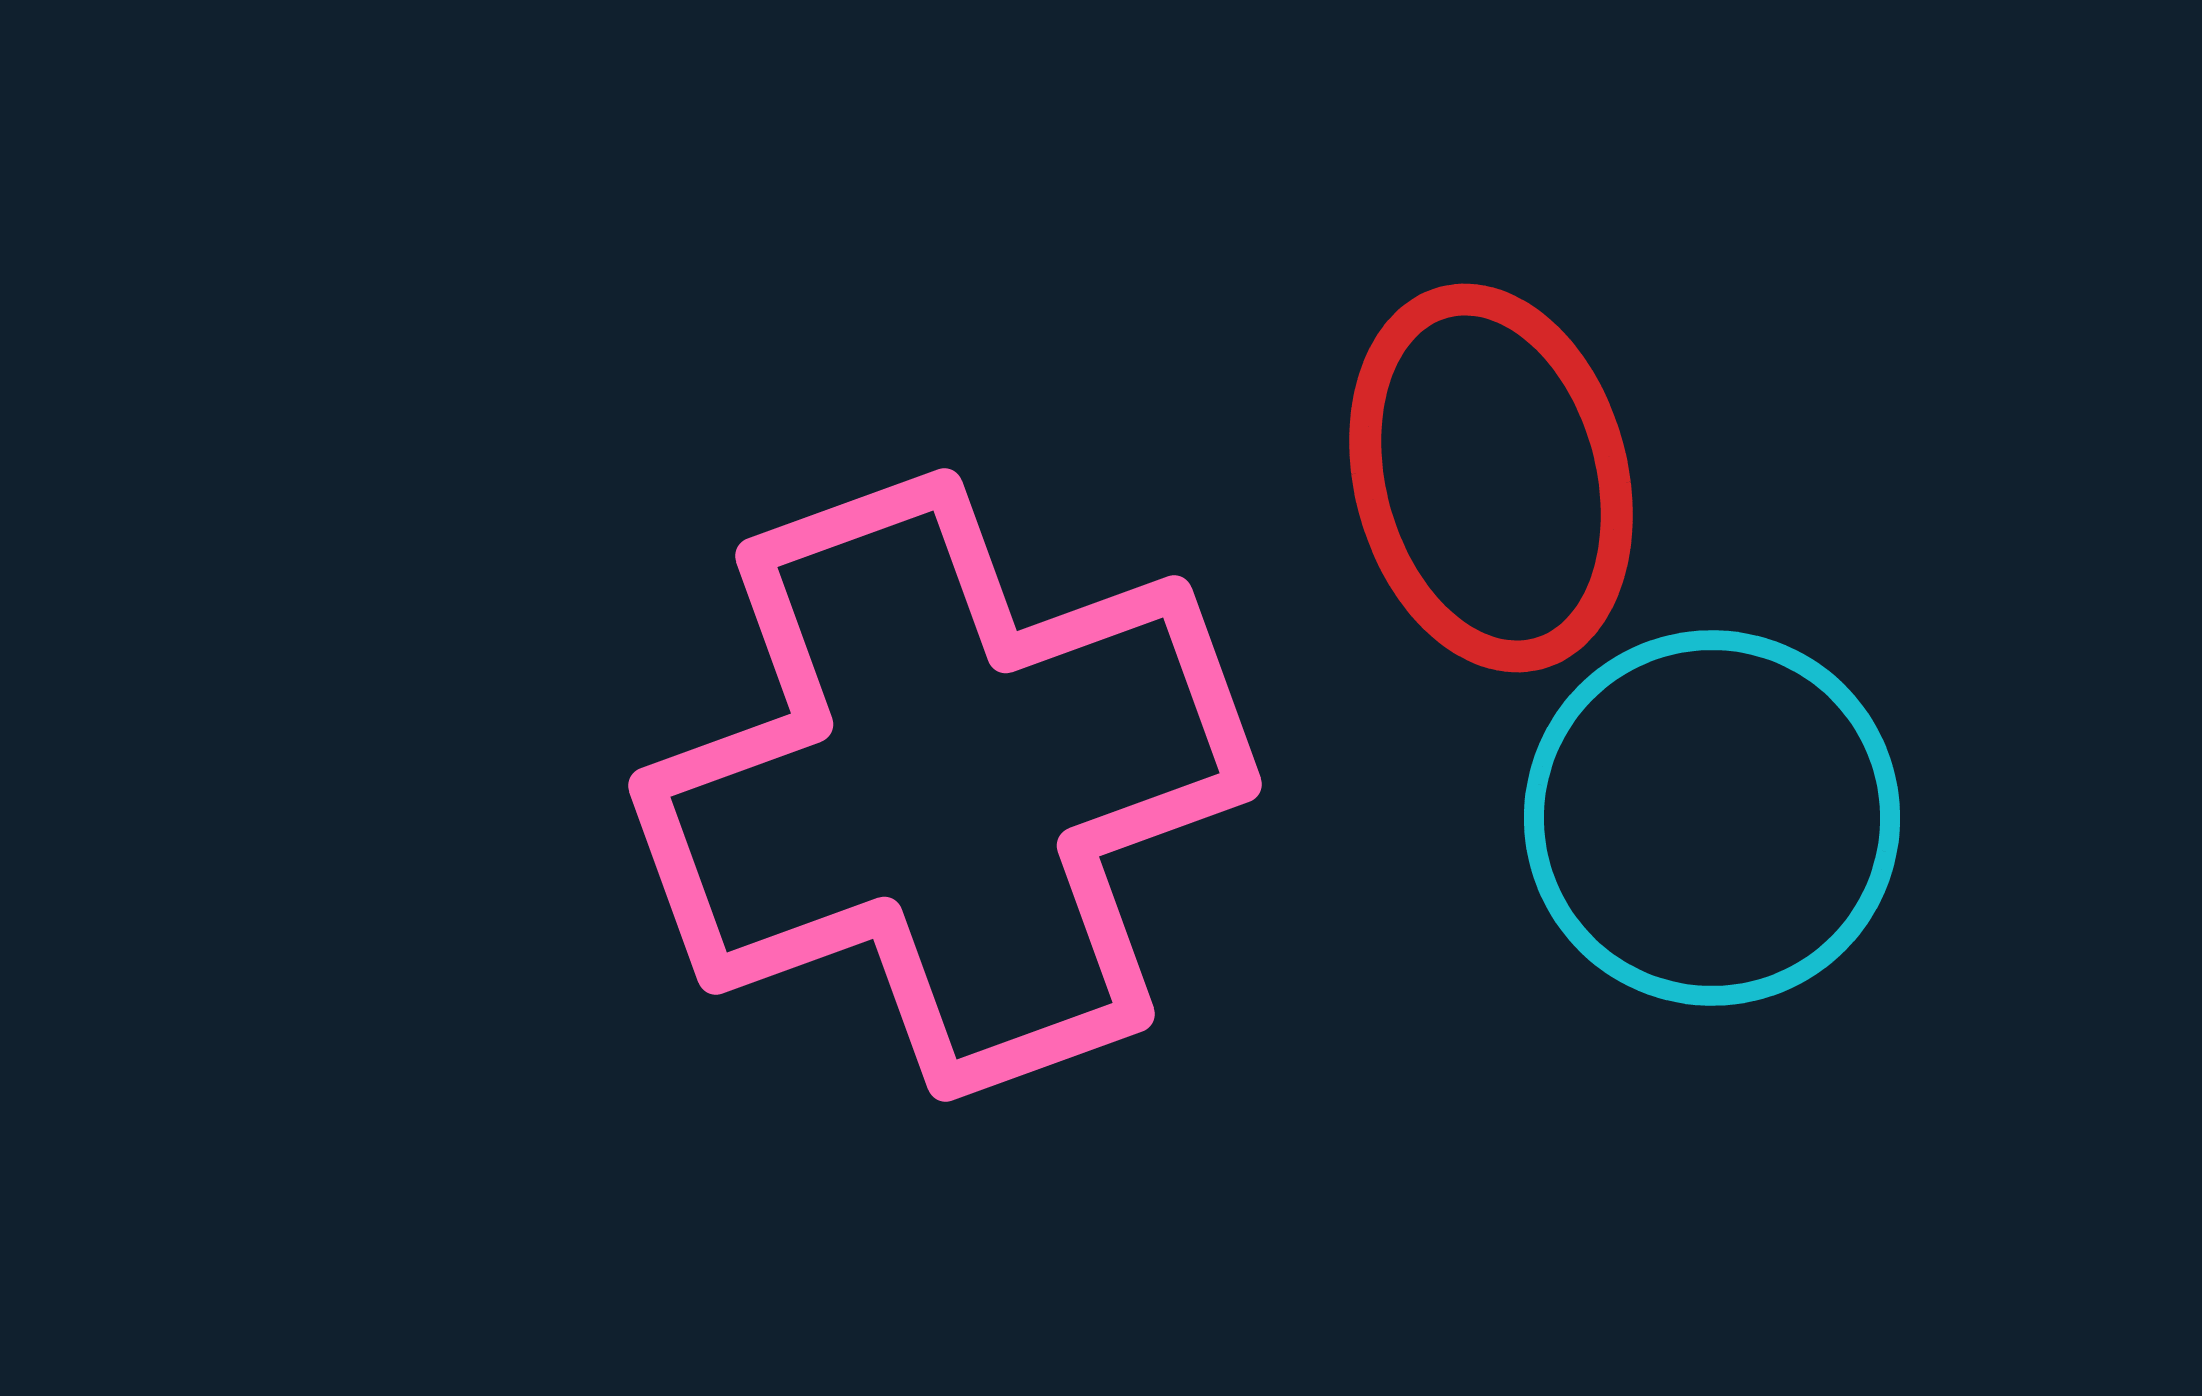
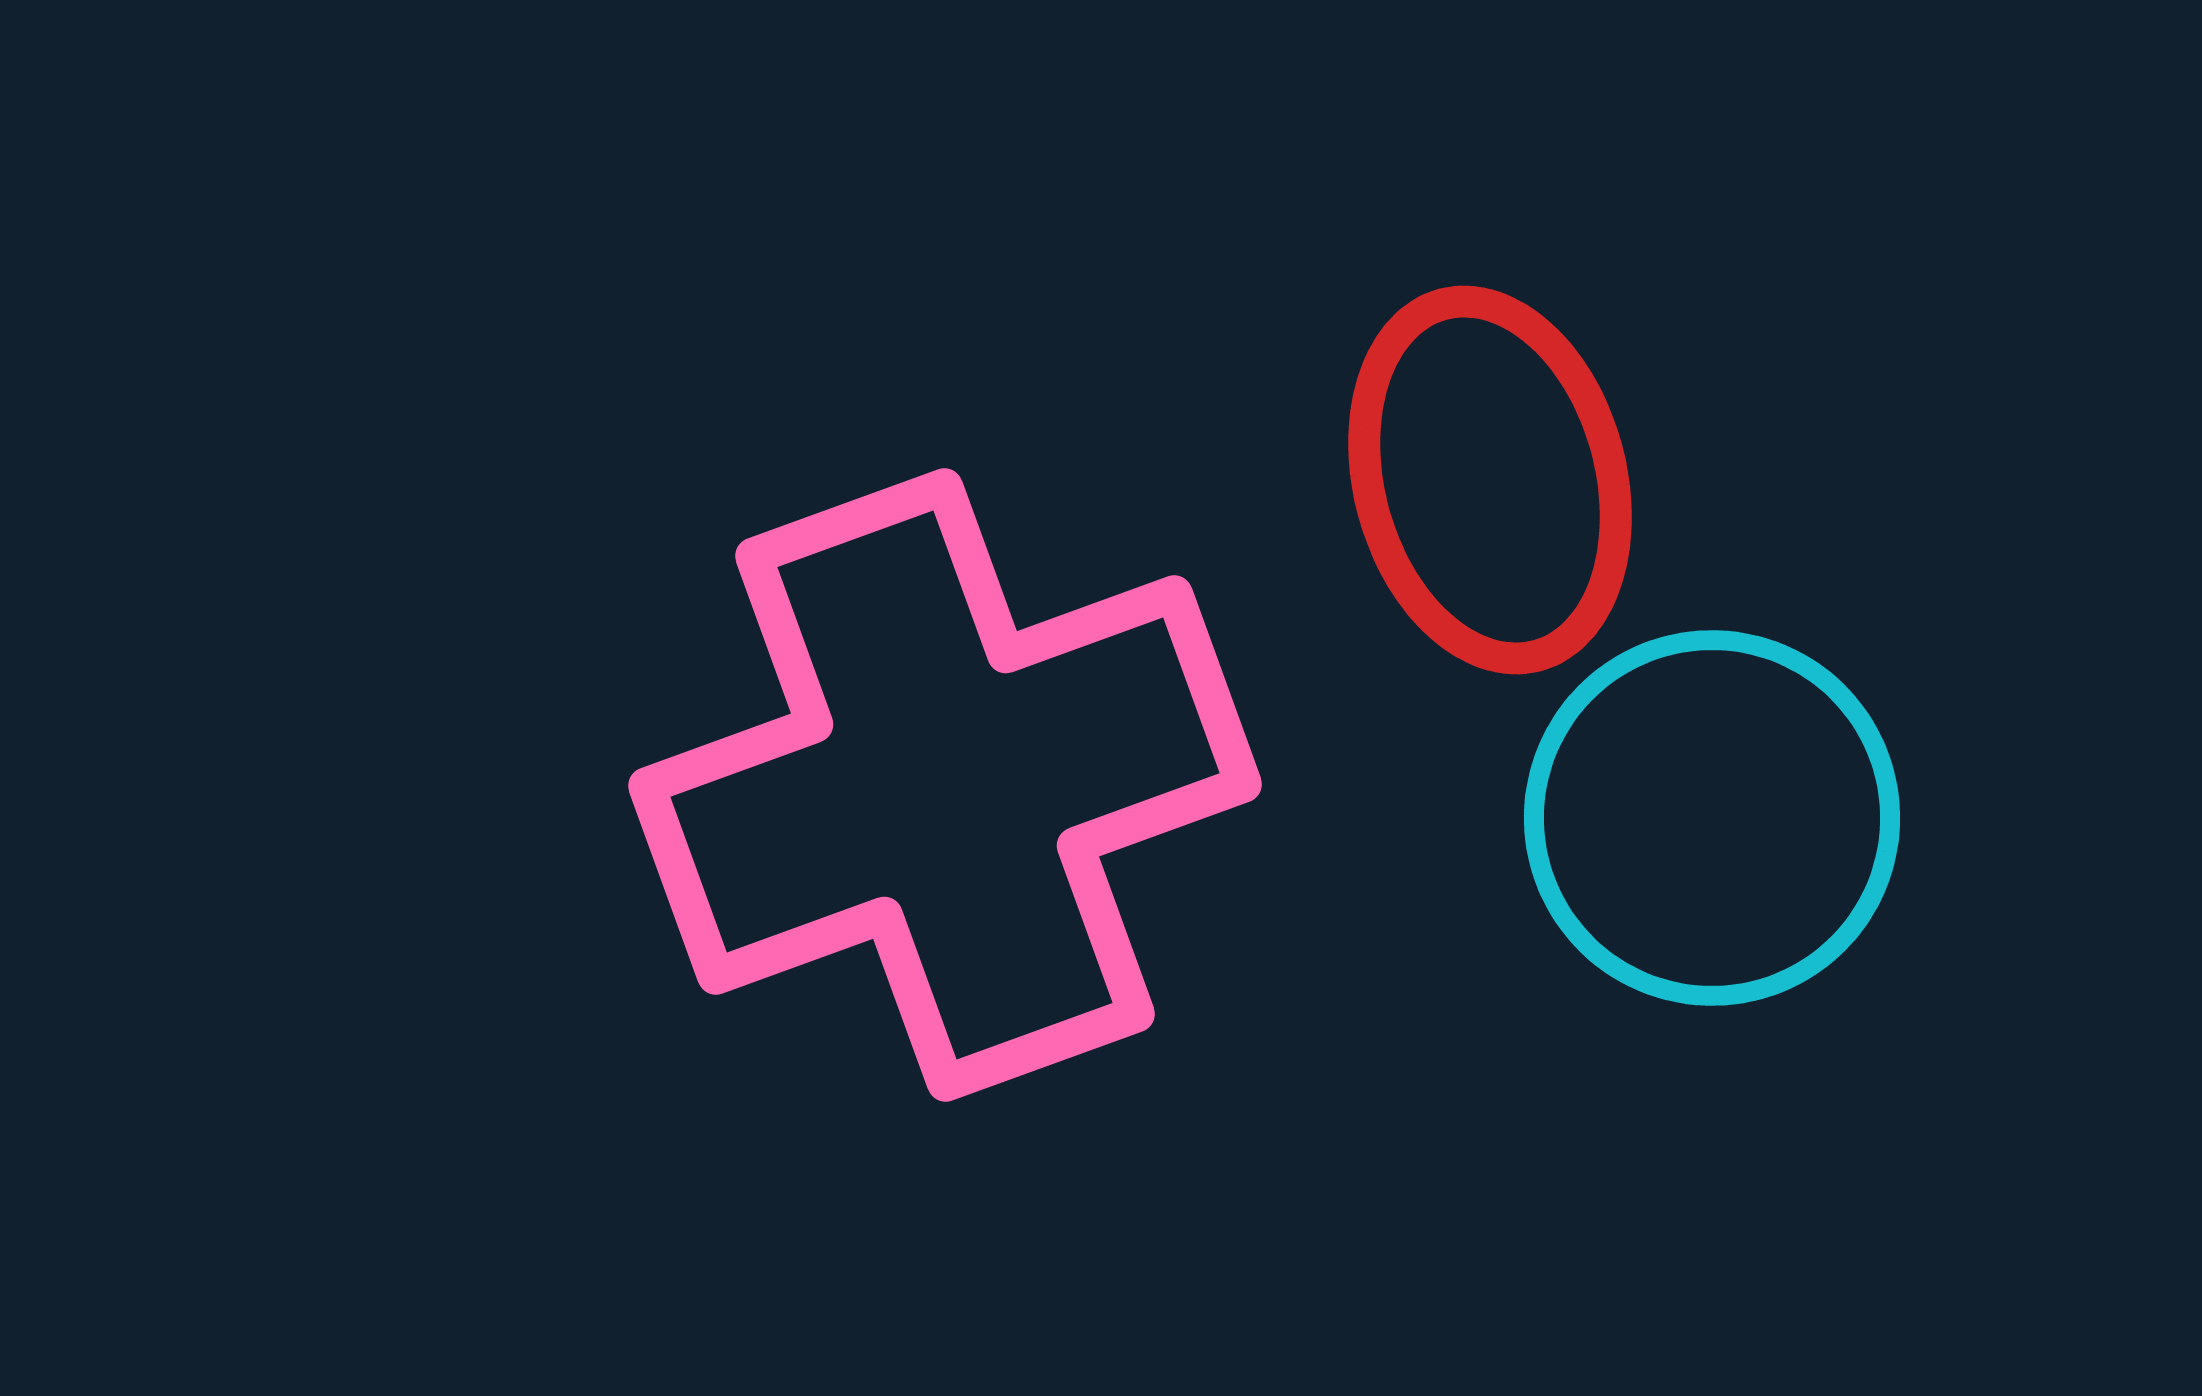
red ellipse: moved 1 px left, 2 px down
